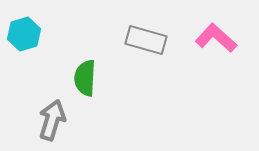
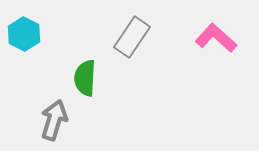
cyan hexagon: rotated 16 degrees counterclockwise
gray rectangle: moved 14 px left, 3 px up; rotated 72 degrees counterclockwise
gray arrow: moved 2 px right
